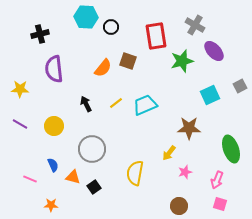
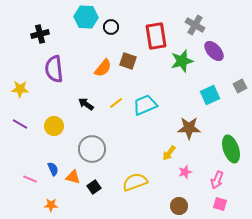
black arrow: rotated 28 degrees counterclockwise
blue semicircle: moved 4 px down
yellow semicircle: moved 9 px down; rotated 60 degrees clockwise
